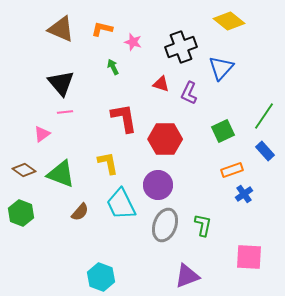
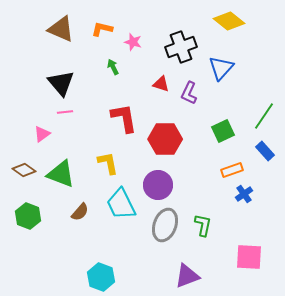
green hexagon: moved 7 px right, 3 px down
